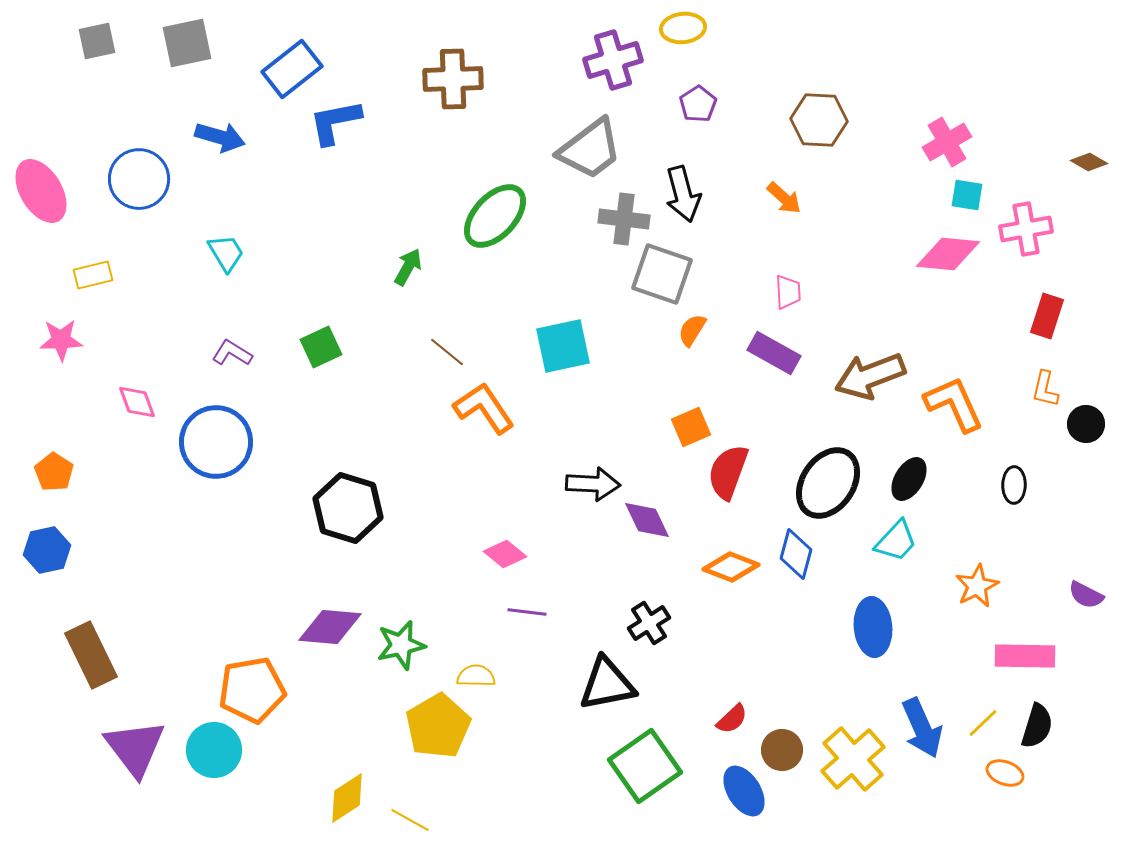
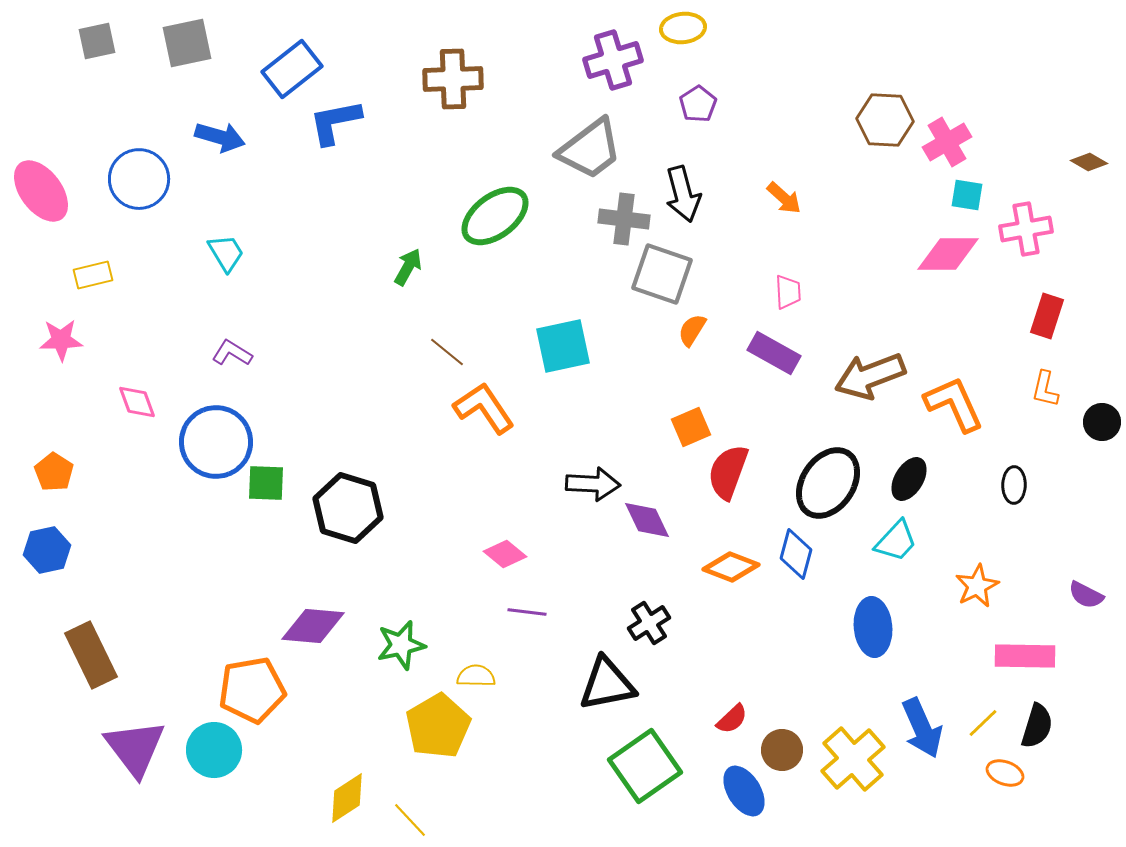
brown hexagon at (819, 120): moved 66 px right
pink ellipse at (41, 191): rotated 6 degrees counterclockwise
green ellipse at (495, 216): rotated 10 degrees clockwise
pink diamond at (948, 254): rotated 6 degrees counterclockwise
green square at (321, 347): moved 55 px left, 136 px down; rotated 27 degrees clockwise
black circle at (1086, 424): moved 16 px right, 2 px up
purple diamond at (330, 627): moved 17 px left, 1 px up
yellow line at (410, 820): rotated 18 degrees clockwise
